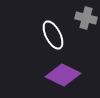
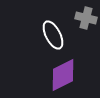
purple diamond: rotated 52 degrees counterclockwise
